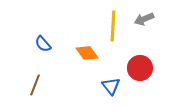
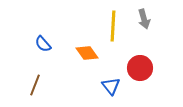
gray arrow: rotated 84 degrees counterclockwise
